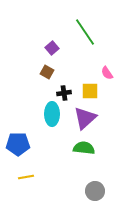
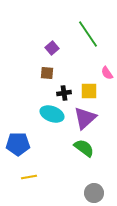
green line: moved 3 px right, 2 px down
brown square: moved 1 px down; rotated 24 degrees counterclockwise
yellow square: moved 1 px left
cyan ellipse: rotated 70 degrees counterclockwise
green semicircle: rotated 30 degrees clockwise
yellow line: moved 3 px right
gray circle: moved 1 px left, 2 px down
